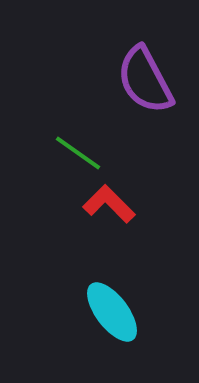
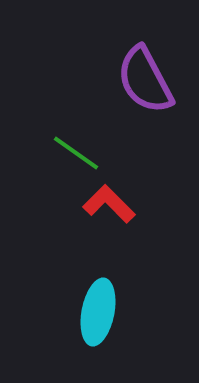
green line: moved 2 px left
cyan ellipse: moved 14 px left; rotated 48 degrees clockwise
